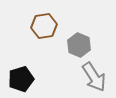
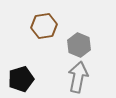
gray arrow: moved 16 px left; rotated 136 degrees counterclockwise
